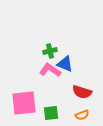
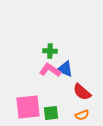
green cross: rotated 16 degrees clockwise
blue triangle: moved 5 px down
red semicircle: rotated 24 degrees clockwise
pink square: moved 4 px right, 4 px down
